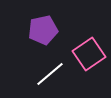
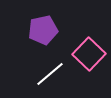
pink square: rotated 12 degrees counterclockwise
